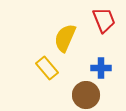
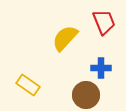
red trapezoid: moved 2 px down
yellow semicircle: rotated 20 degrees clockwise
yellow rectangle: moved 19 px left, 17 px down; rotated 15 degrees counterclockwise
